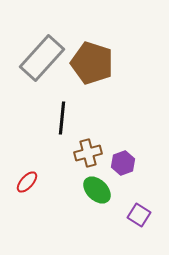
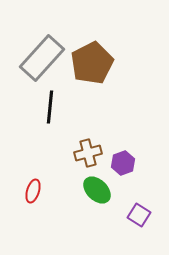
brown pentagon: rotated 27 degrees clockwise
black line: moved 12 px left, 11 px up
red ellipse: moved 6 px right, 9 px down; rotated 25 degrees counterclockwise
